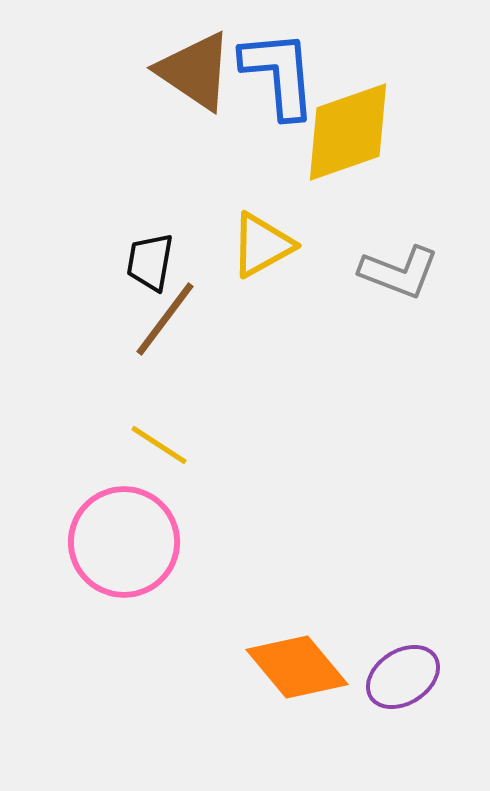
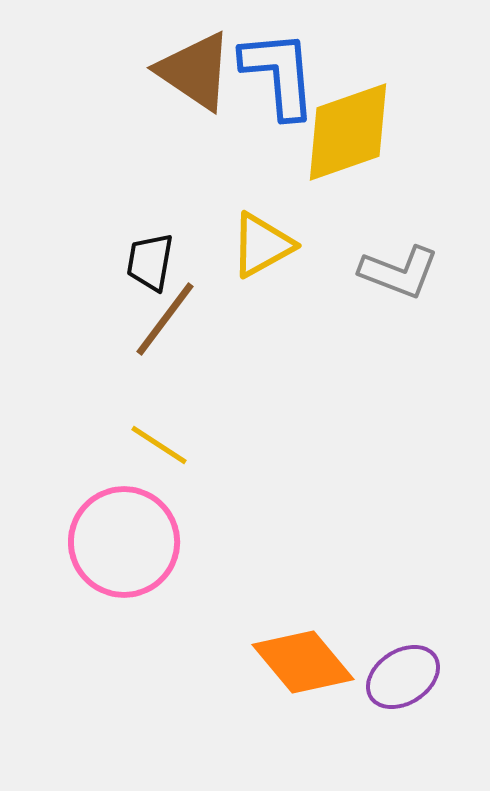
orange diamond: moved 6 px right, 5 px up
